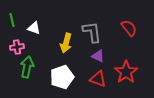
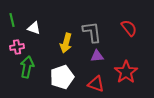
purple triangle: moved 1 px left; rotated 32 degrees counterclockwise
red triangle: moved 2 px left, 5 px down
